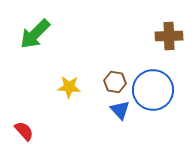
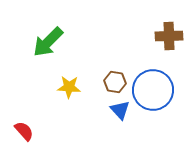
green arrow: moved 13 px right, 8 px down
